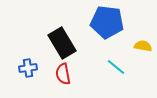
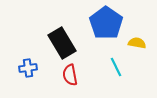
blue pentagon: moved 1 px left, 1 px down; rotated 28 degrees clockwise
yellow semicircle: moved 6 px left, 3 px up
cyan line: rotated 24 degrees clockwise
red semicircle: moved 7 px right, 1 px down
